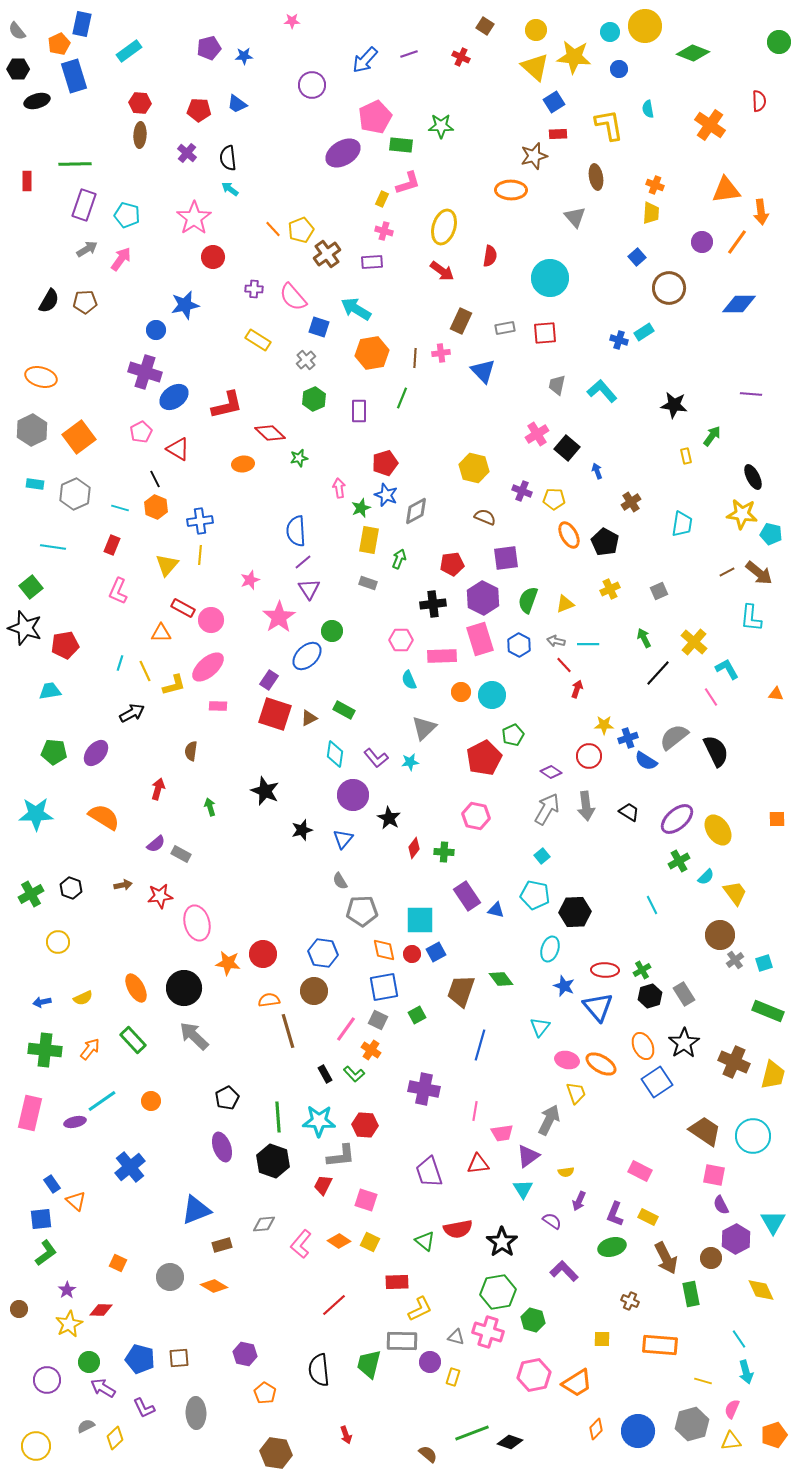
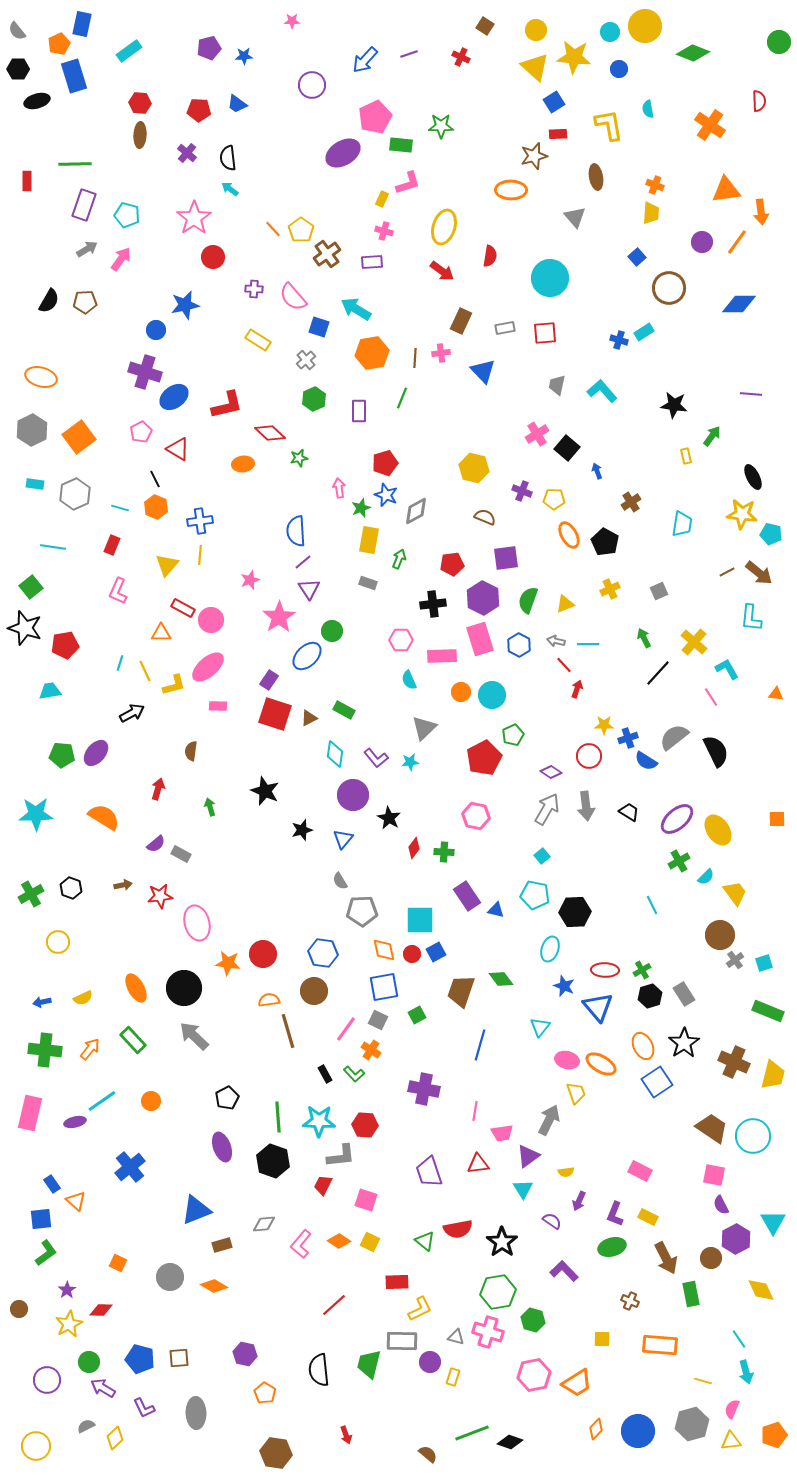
yellow pentagon at (301, 230): rotated 15 degrees counterclockwise
green pentagon at (54, 752): moved 8 px right, 3 px down
brown trapezoid at (705, 1131): moved 7 px right, 3 px up
